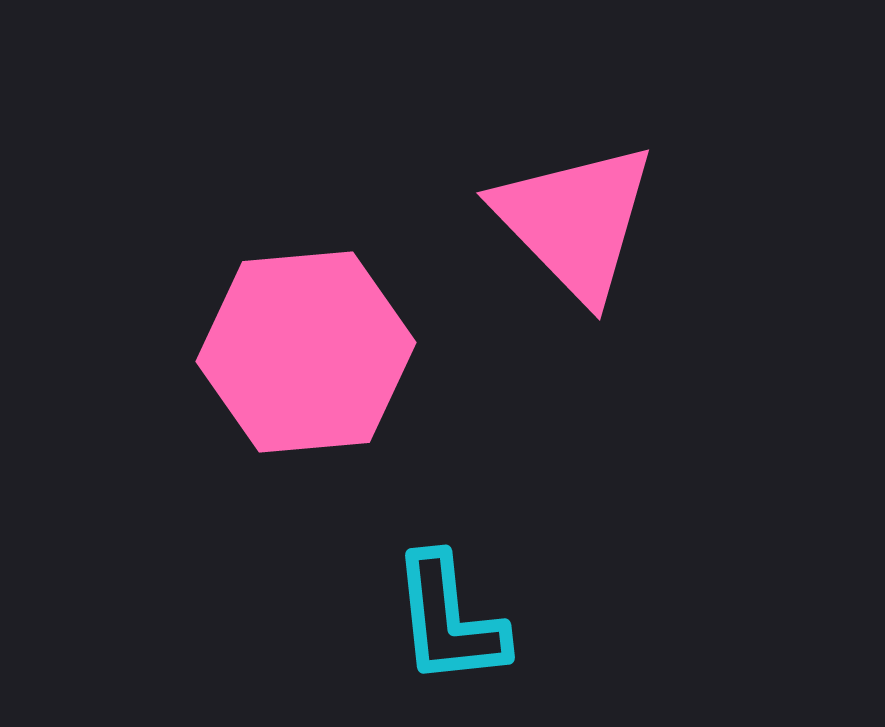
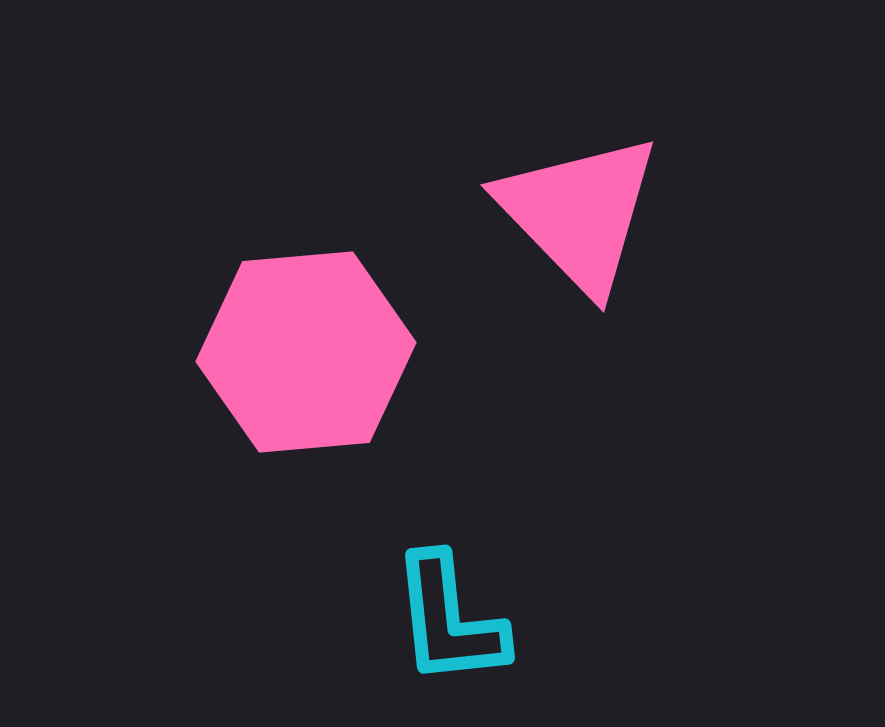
pink triangle: moved 4 px right, 8 px up
